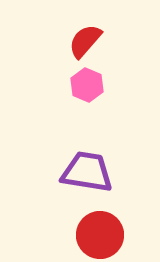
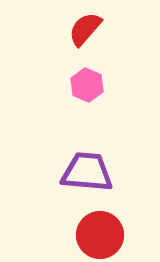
red semicircle: moved 12 px up
purple trapezoid: rotated 4 degrees counterclockwise
